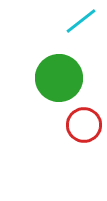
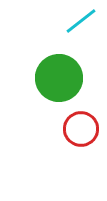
red circle: moved 3 px left, 4 px down
